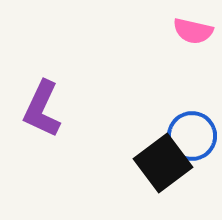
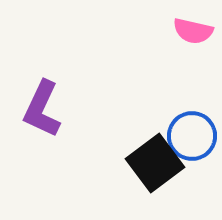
black square: moved 8 px left
